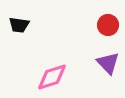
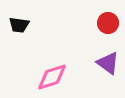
red circle: moved 2 px up
purple triangle: rotated 10 degrees counterclockwise
